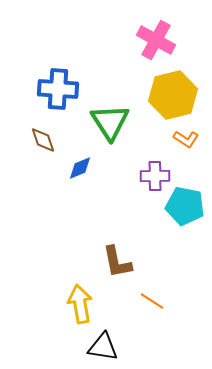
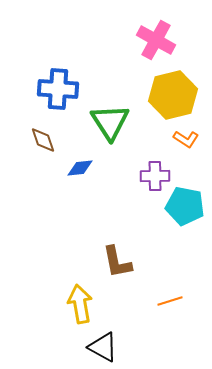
blue diamond: rotated 16 degrees clockwise
orange line: moved 18 px right; rotated 50 degrees counterclockwise
black triangle: rotated 20 degrees clockwise
